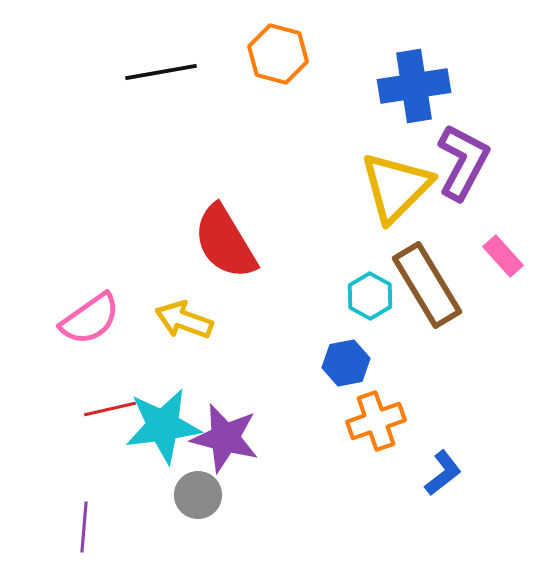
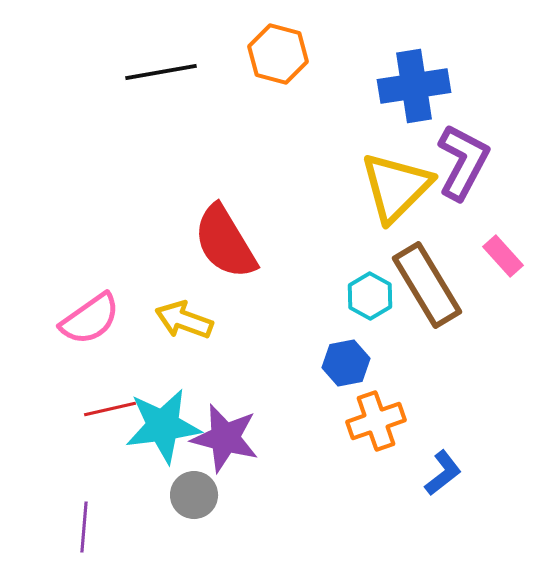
gray circle: moved 4 px left
